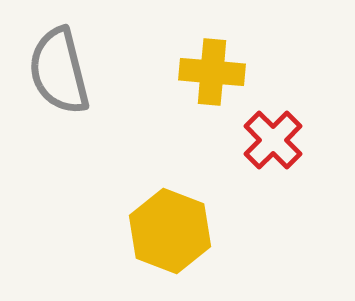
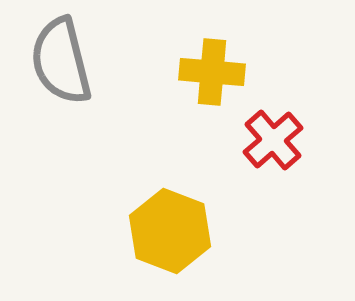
gray semicircle: moved 2 px right, 10 px up
red cross: rotated 4 degrees clockwise
